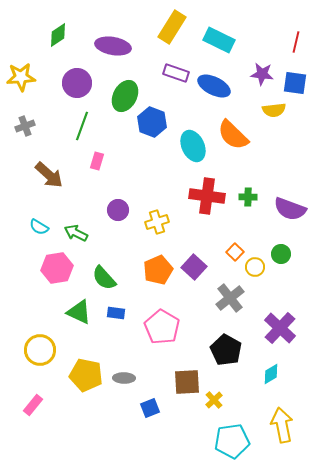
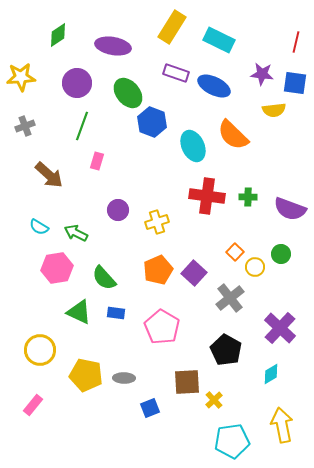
green ellipse at (125, 96): moved 3 px right, 3 px up; rotated 68 degrees counterclockwise
purple square at (194, 267): moved 6 px down
